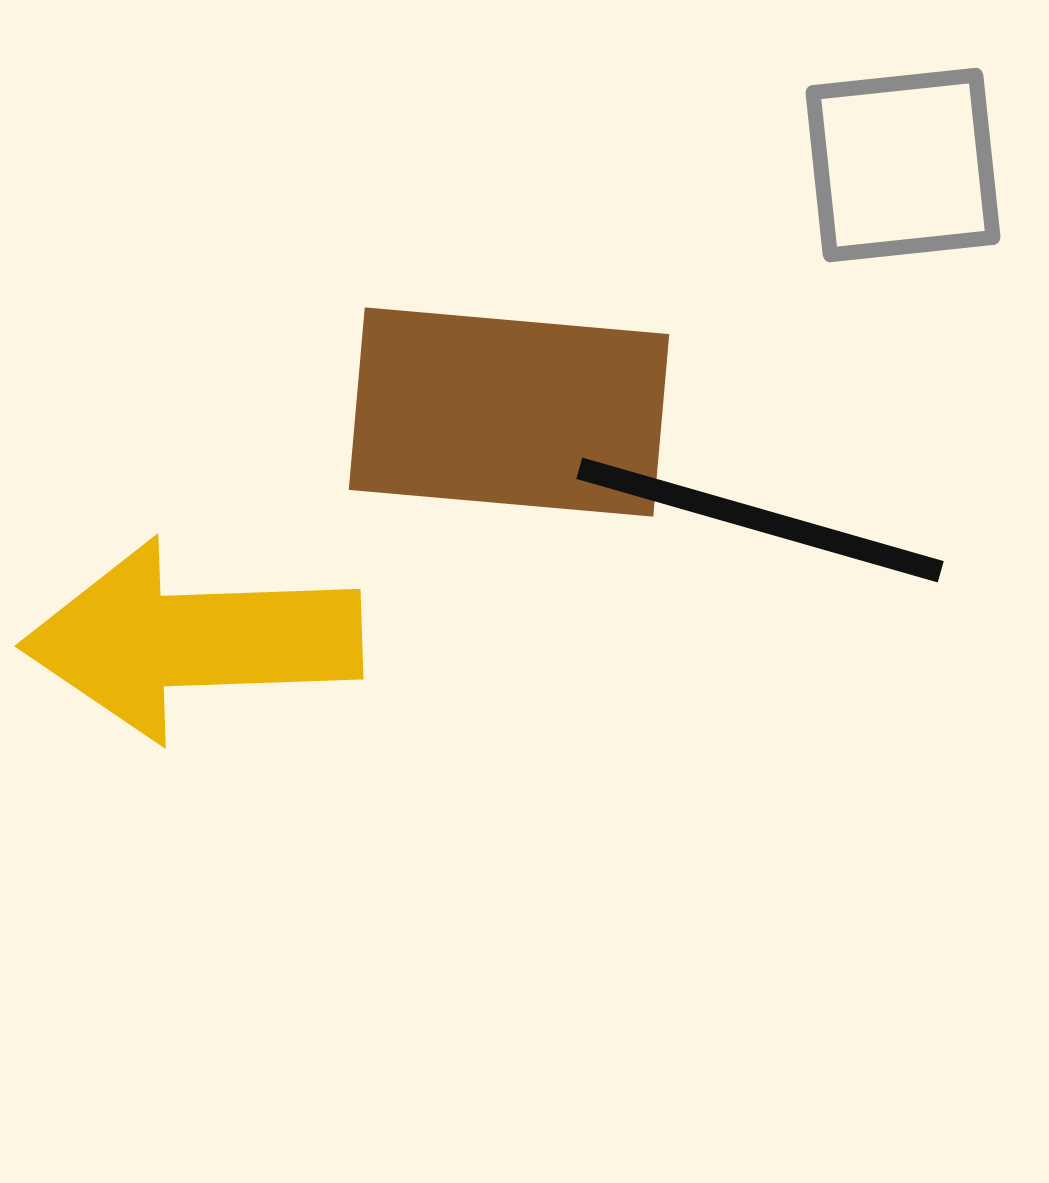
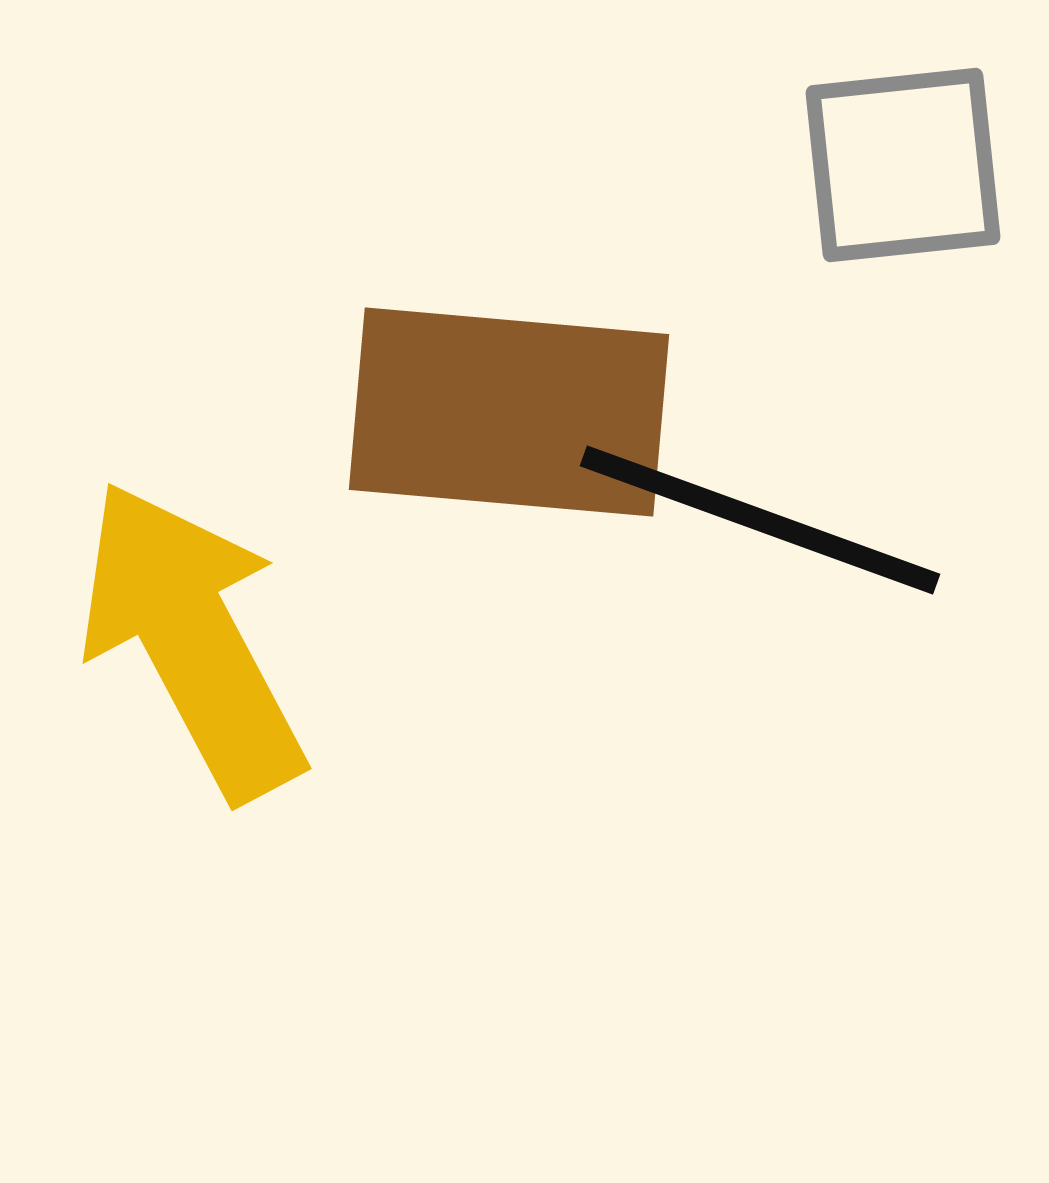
black line: rotated 4 degrees clockwise
yellow arrow: rotated 64 degrees clockwise
